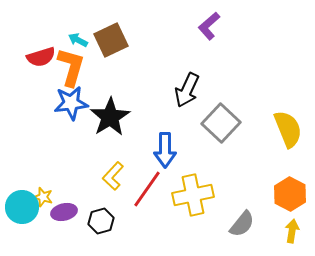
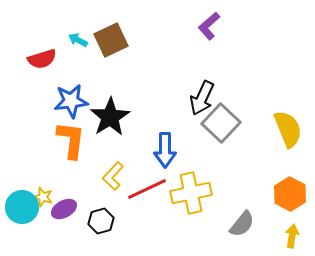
red semicircle: moved 1 px right, 2 px down
orange L-shape: moved 73 px down; rotated 9 degrees counterclockwise
black arrow: moved 15 px right, 8 px down
blue star: moved 2 px up
red line: rotated 30 degrees clockwise
yellow cross: moved 2 px left, 2 px up
purple ellipse: moved 3 px up; rotated 15 degrees counterclockwise
yellow arrow: moved 5 px down
